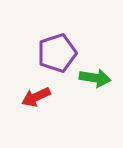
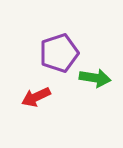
purple pentagon: moved 2 px right
